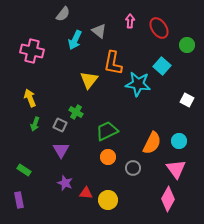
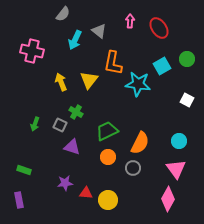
green circle: moved 14 px down
cyan square: rotated 18 degrees clockwise
yellow arrow: moved 31 px right, 16 px up
orange semicircle: moved 12 px left
purple triangle: moved 11 px right, 3 px up; rotated 42 degrees counterclockwise
green rectangle: rotated 16 degrees counterclockwise
purple star: rotated 28 degrees counterclockwise
